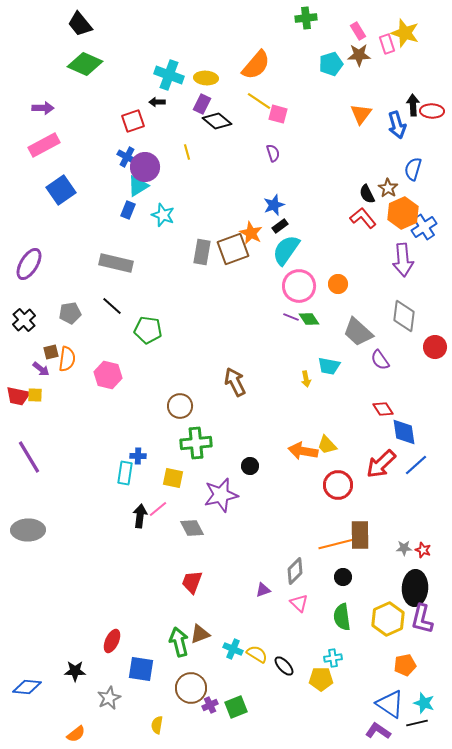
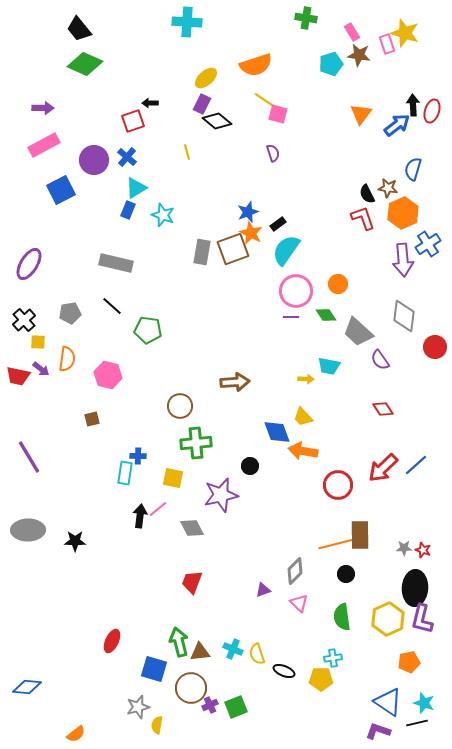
green cross at (306, 18): rotated 15 degrees clockwise
black trapezoid at (80, 24): moved 1 px left, 5 px down
pink rectangle at (358, 31): moved 6 px left, 1 px down
brown star at (359, 55): rotated 10 degrees clockwise
orange semicircle at (256, 65): rotated 32 degrees clockwise
cyan cross at (169, 75): moved 18 px right, 53 px up; rotated 16 degrees counterclockwise
yellow ellipse at (206, 78): rotated 45 degrees counterclockwise
yellow line at (259, 101): moved 7 px right
black arrow at (157, 102): moved 7 px left, 1 px down
red ellipse at (432, 111): rotated 75 degrees counterclockwise
blue arrow at (397, 125): rotated 112 degrees counterclockwise
blue cross at (127, 157): rotated 12 degrees clockwise
purple circle at (145, 167): moved 51 px left, 7 px up
cyan triangle at (138, 186): moved 2 px left, 2 px down
brown star at (388, 188): rotated 24 degrees counterclockwise
blue square at (61, 190): rotated 8 degrees clockwise
blue star at (274, 205): moved 26 px left, 7 px down
red L-shape at (363, 218): rotated 20 degrees clockwise
black rectangle at (280, 226): moved 2 px left, 2 px up
blue cross at (424, 227): moved 4 px right, 17 px down
pink circle at (299, 286): moved 3 px left, 5 px down
purple line at (291, 317): rotated 21 degrees counterclockwise
green diamond at (309, 319): moved 17 px right, 4 px up
brown square at (51, 352): moved 41 px right, 67 px down
yellow arrow at (306, 379): rotated 77 degrees counterclockwise
brown arrow at (235, 382): rotated 112 degrees clockwise
yellow square at (35, 395): moved 3 px right, 53 px up
red trapezoid at (18, 396): moved 20 px up
blue diamond at (404, 432): moved 127 px left; rotated 12 degrees counterclockwise
yellow trapezoid at (327, 445): moved 24 px left, 28 px up
red arrow at (381, 464): moved 2 px right, 4 px down
black circle at (343, 577): moved 3 px right, 3 px up
brown triangle at (200, 634): moved 18 px down; rotated 15 degrees clockwise
yellow semicircle at (257, 654): rotated 140 degrees counterclockwise
orange pentagon at (405, 665): moved 4 px right, 3 px up
black ellipse at (284, 666): moved 5 px down; rotated 25 degrees counterclockwise
blue square at (141, 669): moved 13 px right; rotated 8 degrees clockwise
black star at (75, 671): moved 130 px up
gray star at (109, 698): moved 29 px right, 9 px down; rotated 10 degrees clockwise
blue triangle at (390, 704): moved 2 px left, 2 px up
purple L-shape at (378, 731): rotated 15 degrees counterclockwise
